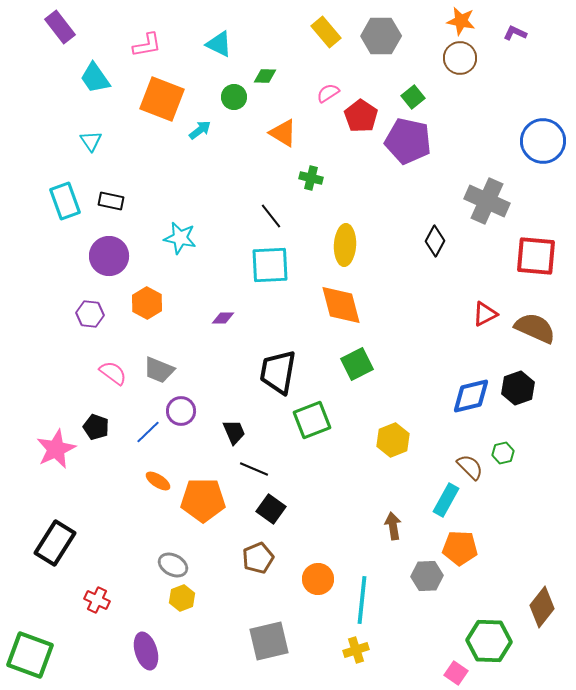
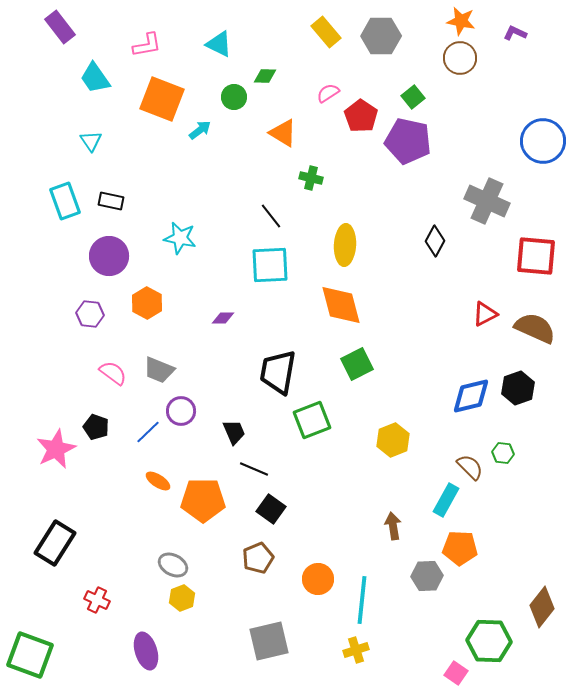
green hexagon at (503, 453): rotated 20 degrees clockwise
